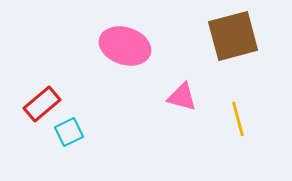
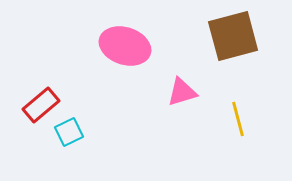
pink triangle: moved 5 px up; rotated 32 degrees counterclockwise
red rectangle: moved 1 px left, 1 px down
